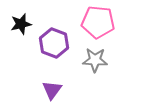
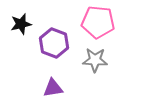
purple triangle: moved 1 px right, 2 px up; rotated 45 degrees clockwise
